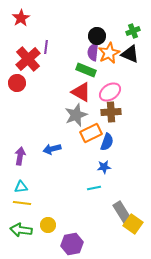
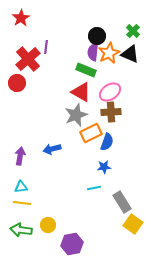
green cross: rotated 24 degrees counterclockwise
gray rectangle: moved 10 px up
